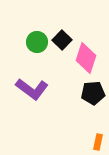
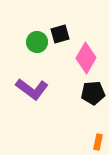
black square: moved 2 px left, 6 px up; rotated 30 degrees clockwise
pink diamond: rotated 12 degrees clockwise
